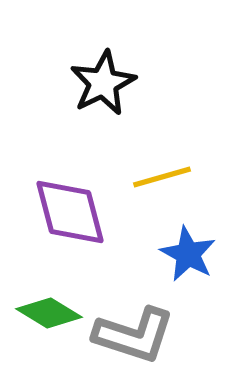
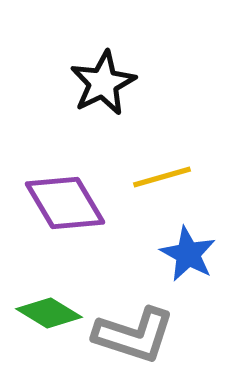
purple diamond: moved 5 px left, 9 px up; rotated 16 degrees counterclockwise
